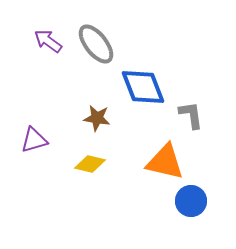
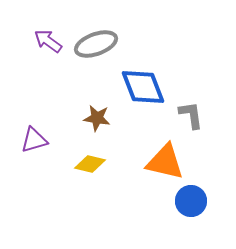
gray ellipse: rotated 72 degrees counterclockwise
